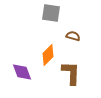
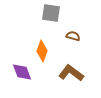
orange diamond: moved 6 px left, 4 px up; rotated 25 degrees counterclockwise
brown L-shape: rotated 55 degrees counterclockwise
